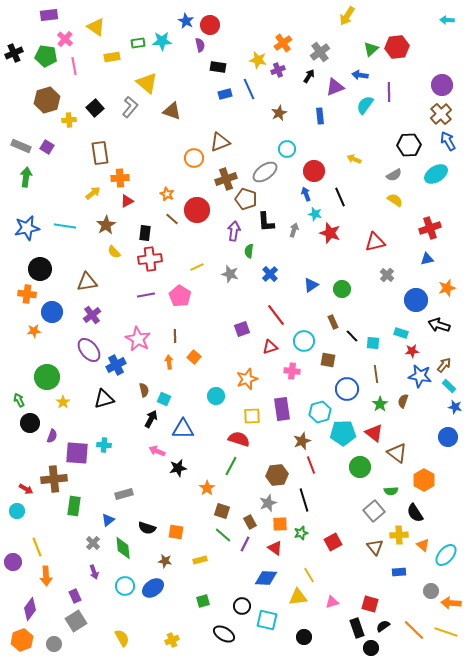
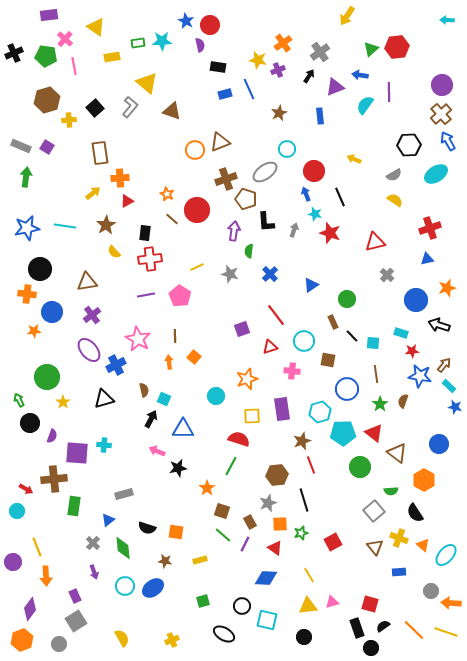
orange circle at (194, 158): moved 1 px right, 8 px up
green circle at (342, 289): moved 5 px right, 10 px down
blue circle at (448, 437): moved 9 px left, 7 px down
yellow cross at (399, 535): moved 3 px down; rotated 24 degrees clockwise
yellow triangle at (298, 597): moved 10 px right, 9 px down
gray circle at (54, 644): moved 5 px right
